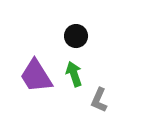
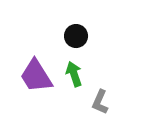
gray L-shape: moved 1 px right, 2 px down
